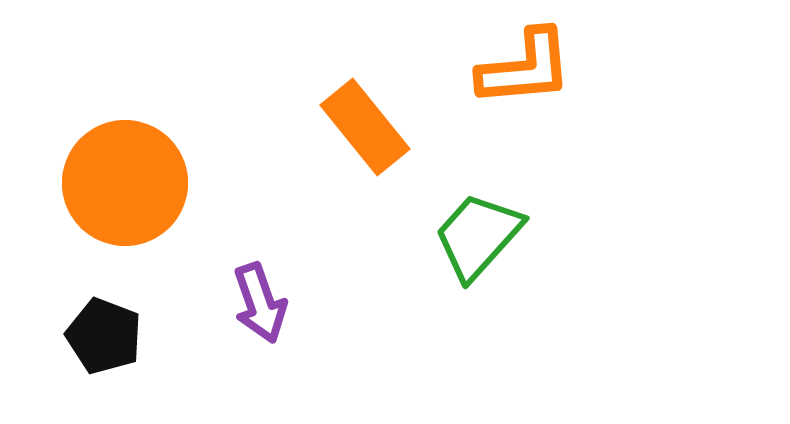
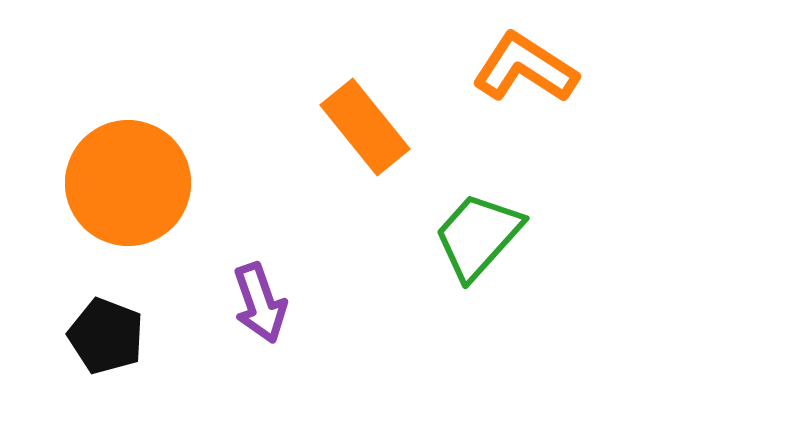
orange L-shape: rotated 142 degrees counterclockwise
orange circle: moved 3 px right
black pentagon: moved 2 px right
